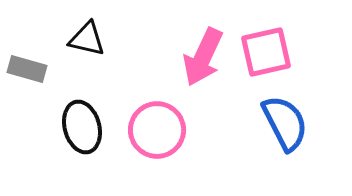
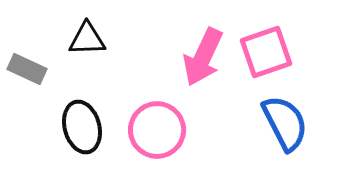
black triangle: rotated 15 degrees counterclockwise
pink square: rotated 6 degrees counterclockwise
gray rectangle: rotated 9 degrees clockwise
